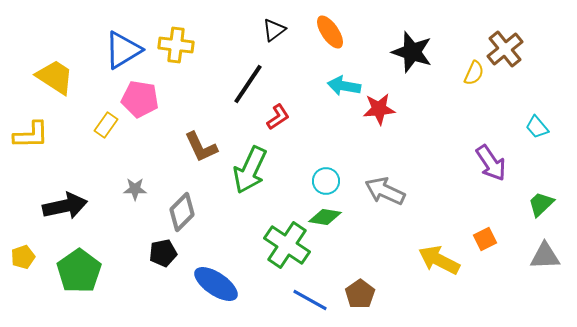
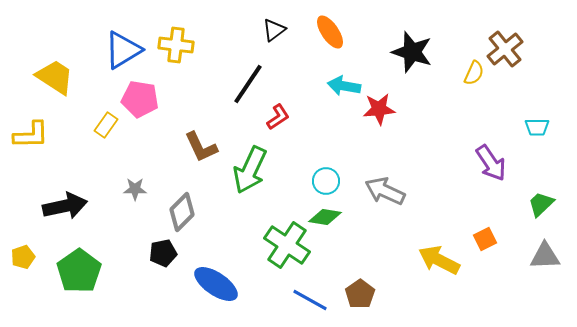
cyan trapezoid: rotated 50 degrees counterclockwise
